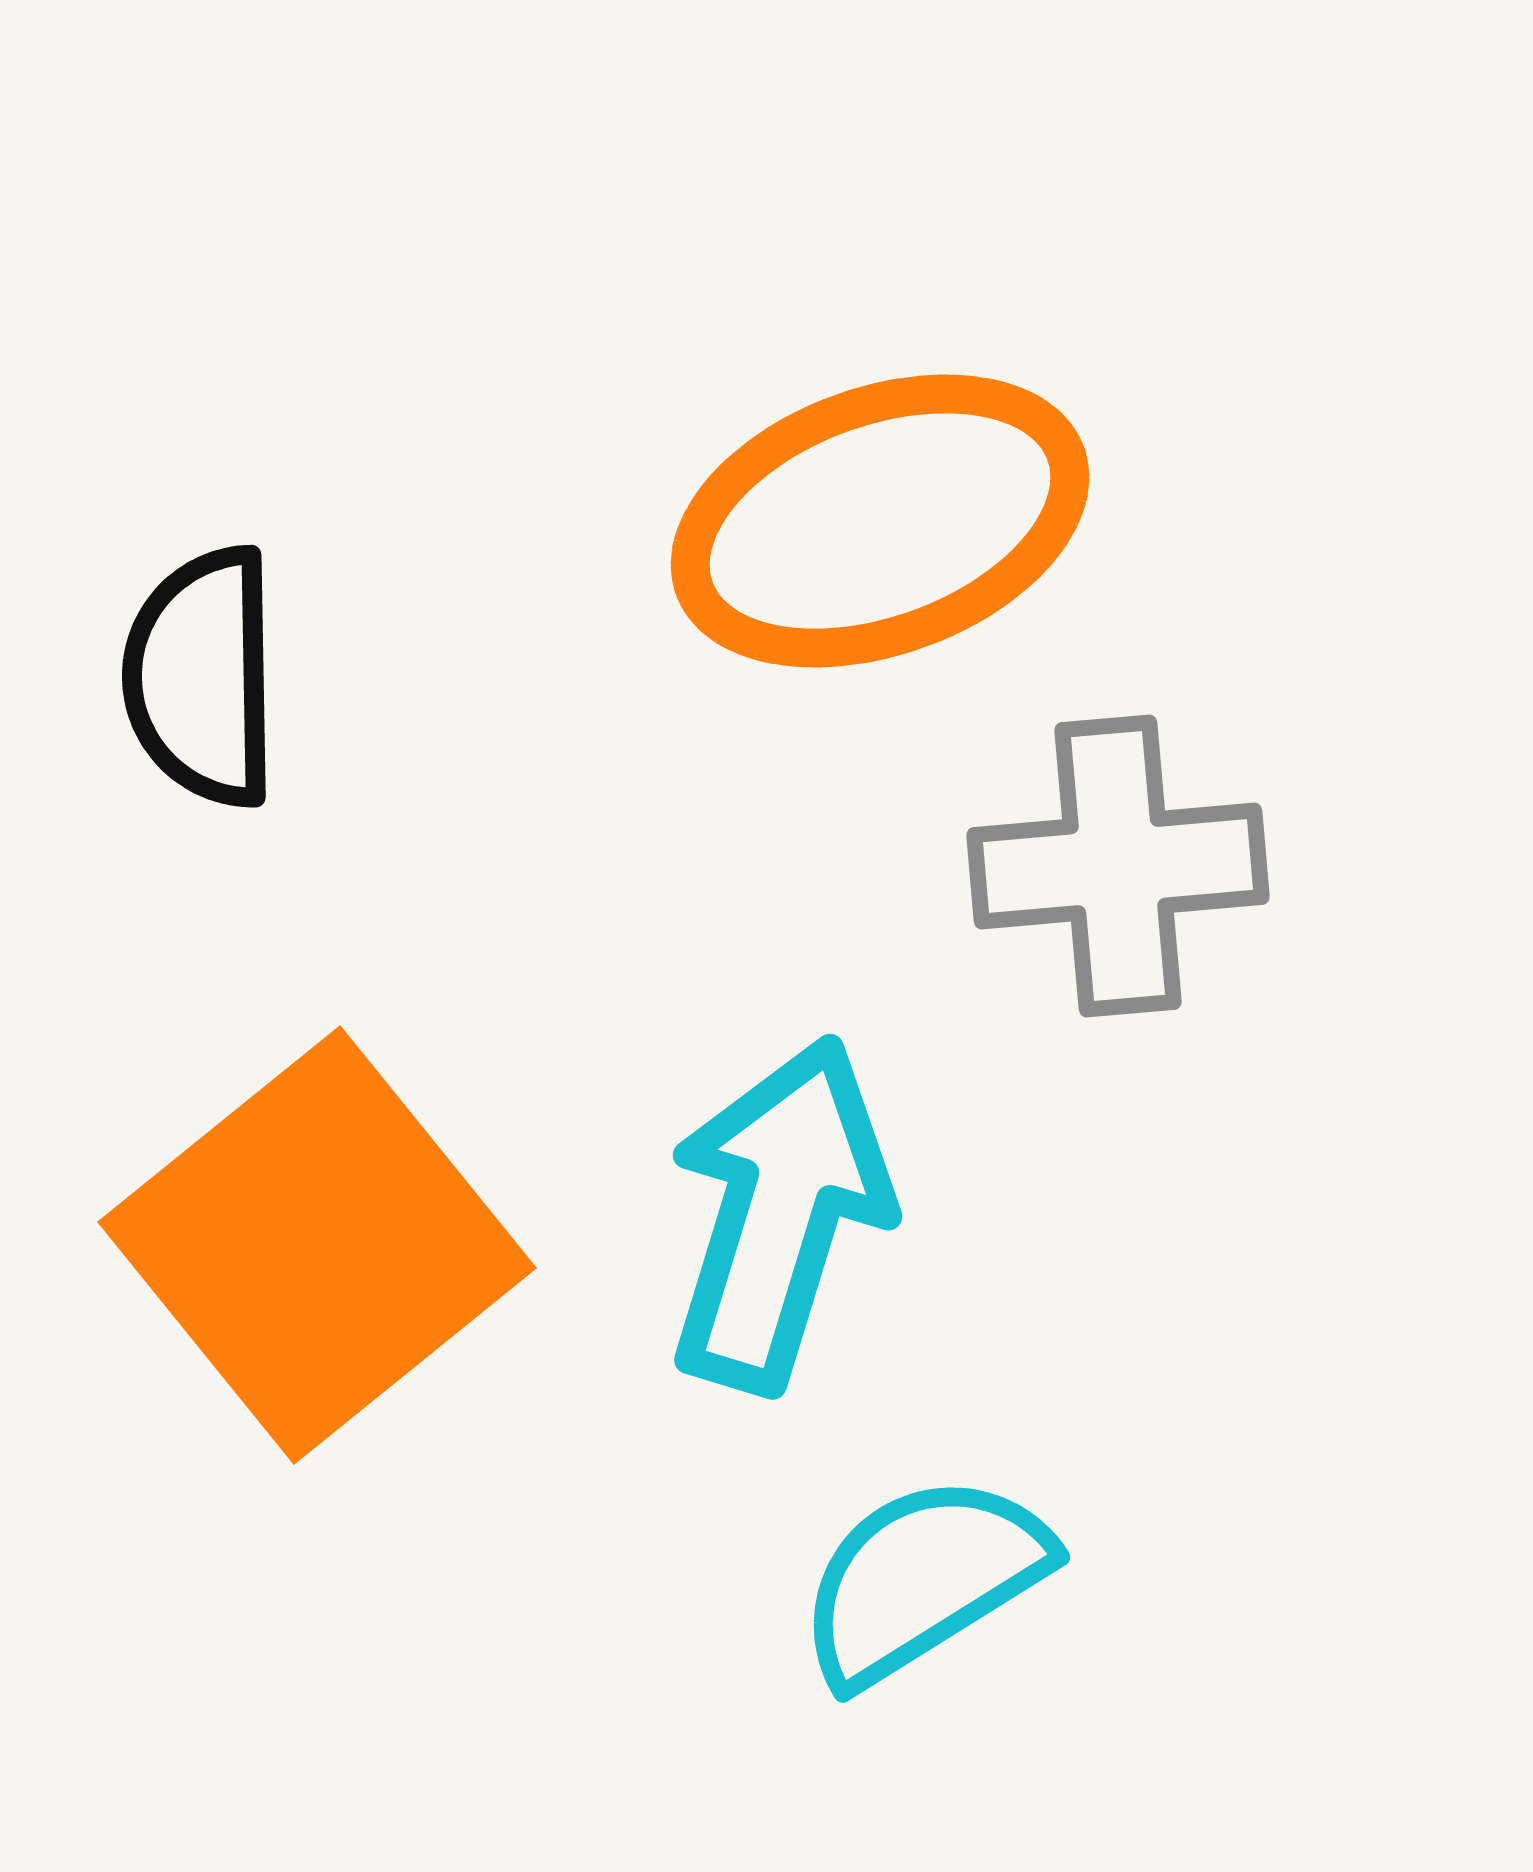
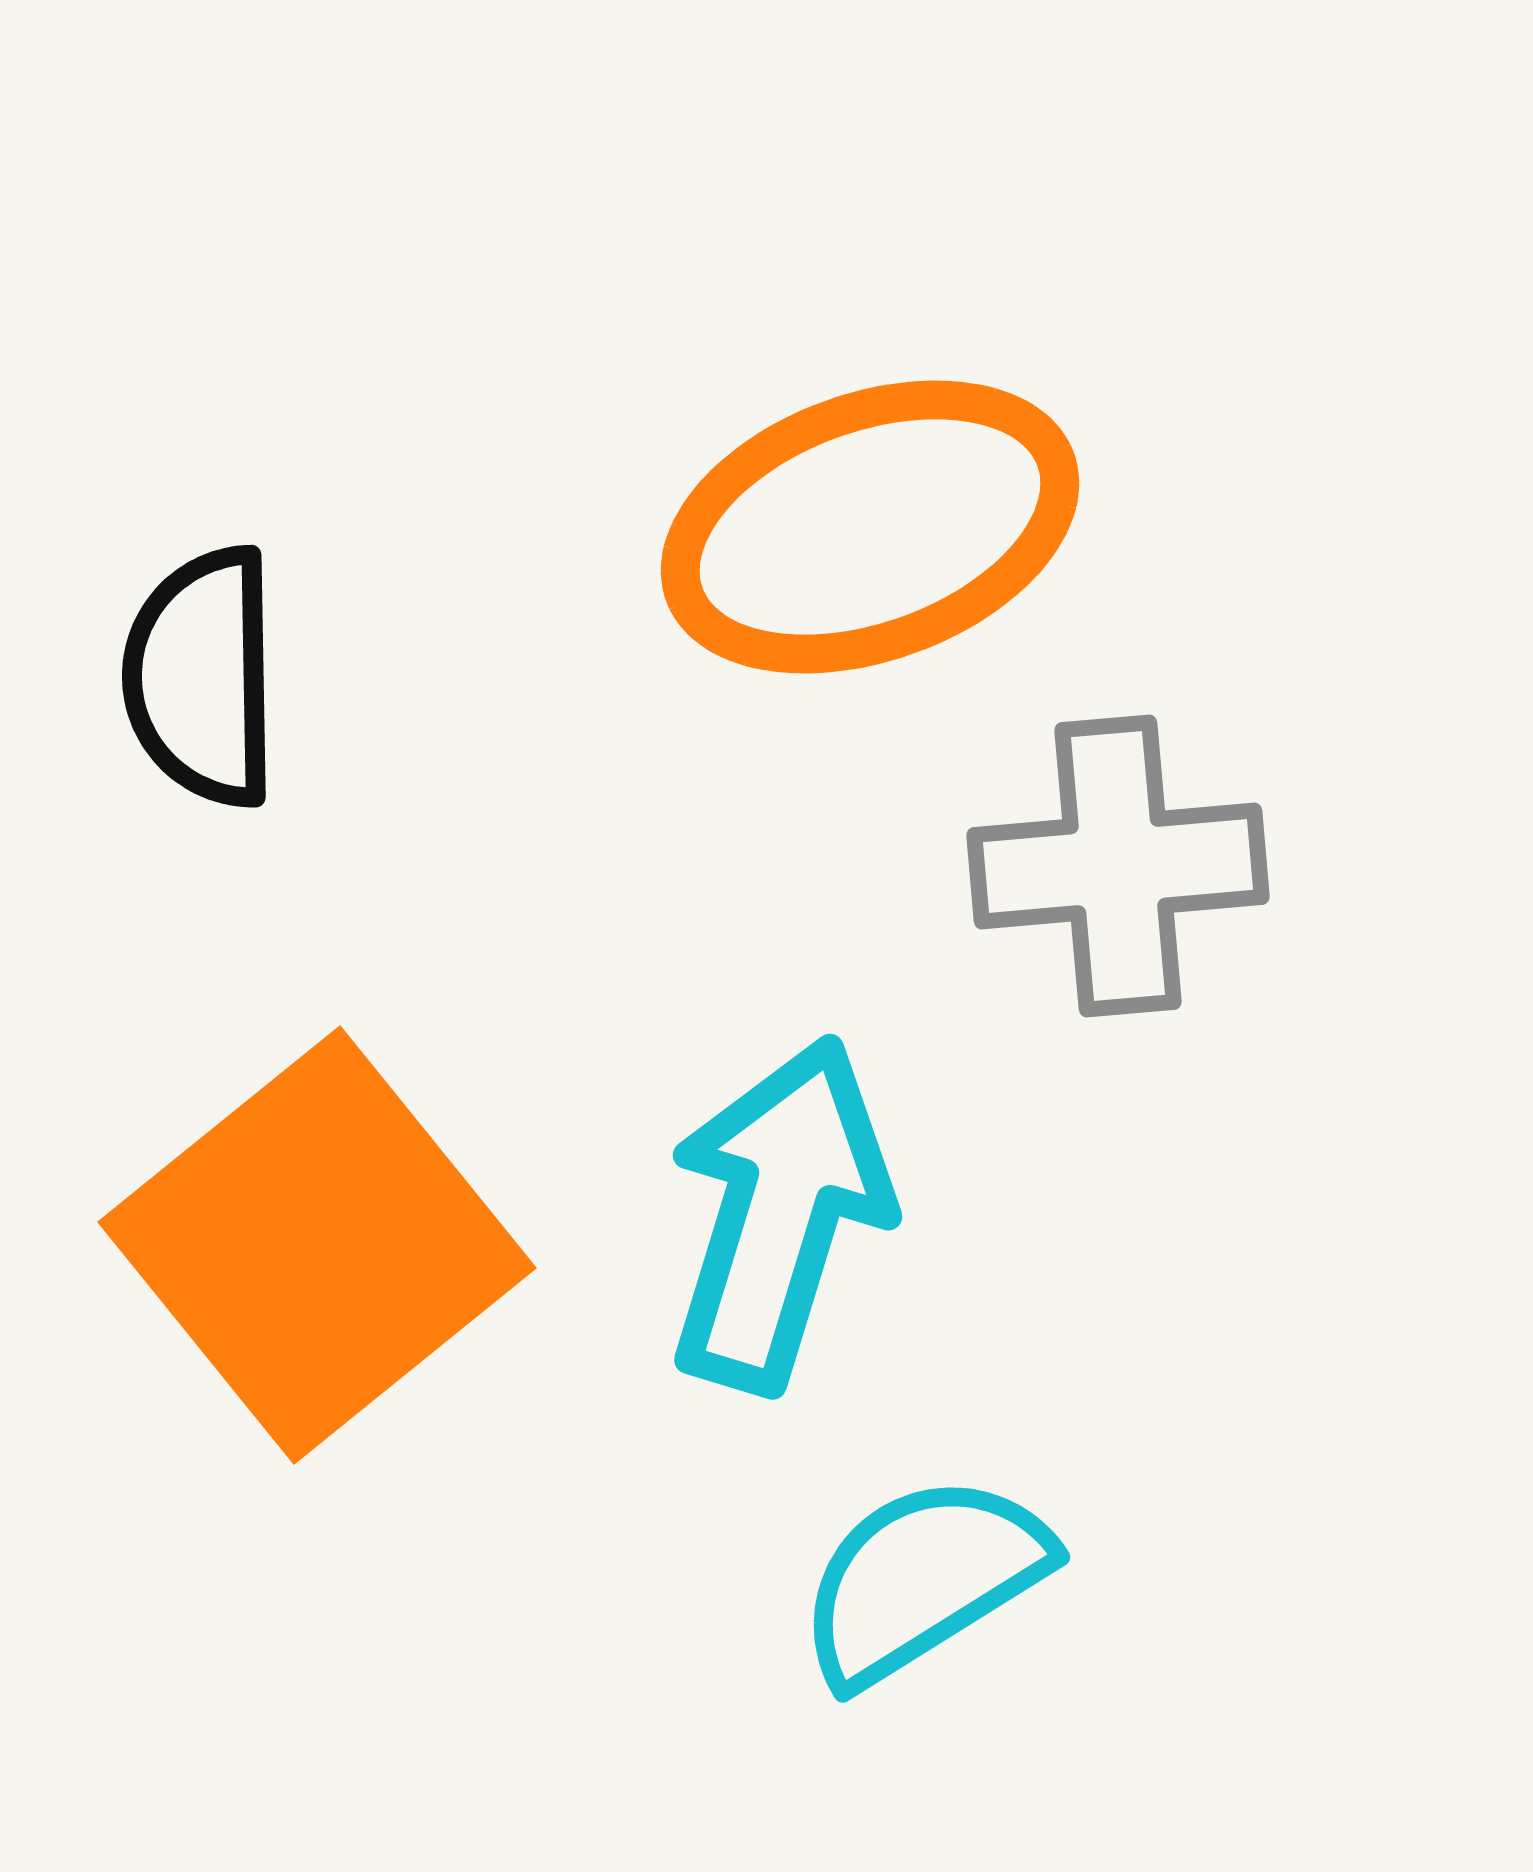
orange ellipse: moved 10 px left, 6 px down
